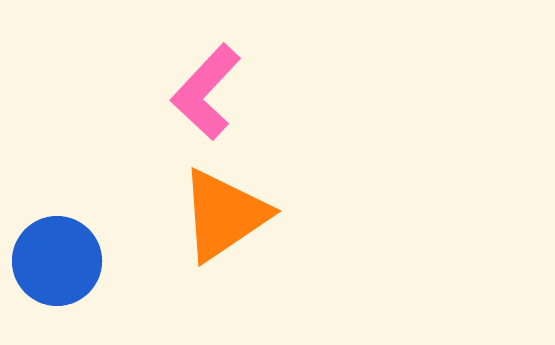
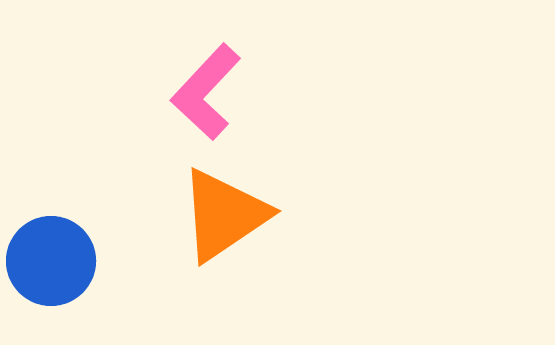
blue circle: moved 6 px left
